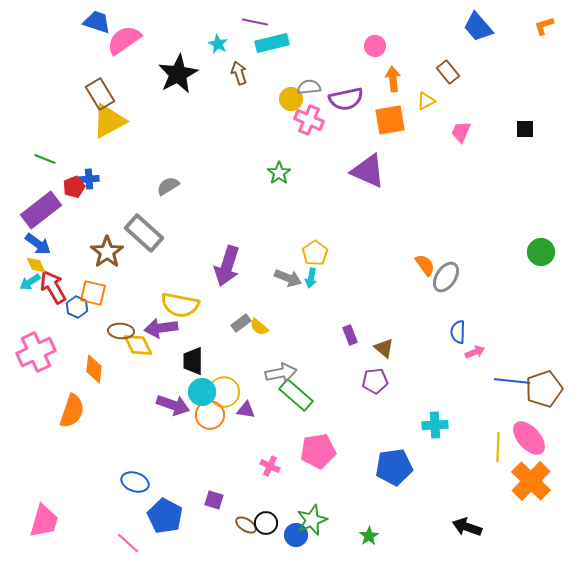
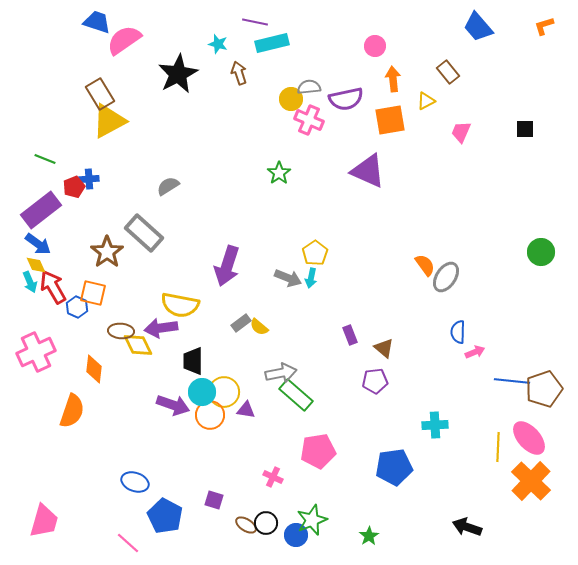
cyan star at (218, 44): rotated 12 degrees counterclockwise
cyan arrow at (30, 282): rotated 80 degrees counterclockwise
pink cross at (270, 466): moved 3 px right, 11 px down
